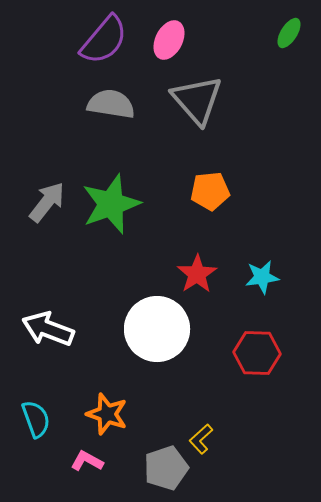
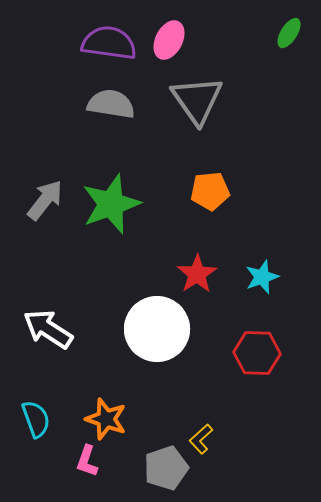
purple semicircle: moved 5 px right, 3 px down; rotated 122 degrees counterclockwise
gray triangle: rotated 6 degrees clockwise
gray arrow: moved 2 px left, 2 px up
cyan star: rotated 12 degrees counterclockwise
white arrow: rotated 12 degrees clockwise
orange star: moved 1 px left, 5 px down
pink L-shape: rotated 100 degrees counterclockwise
